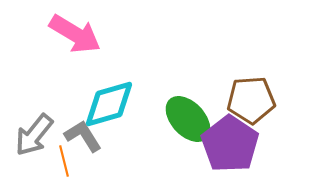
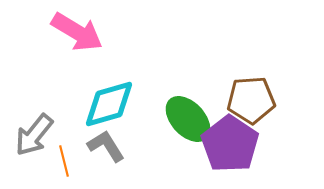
pink arrow: moved 2 px right, 2 px up
gray L-shape: moved 23 px right, 10 px down
